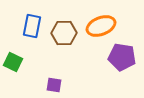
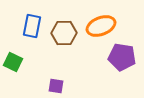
purple square: moved 2 px right, 1 px down
